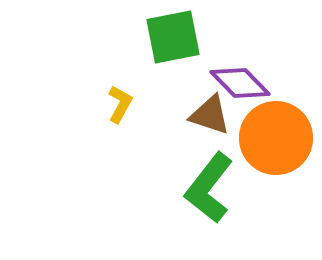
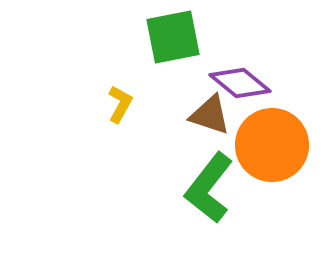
purple diamond: rotated 6 degrees counterclockwise
orange circle: moved 4 px left, 7 px down
